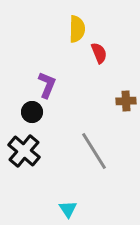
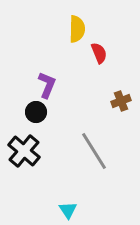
brown cross: moved 5 px left; rotated 18 degrees counterclockwise
black circle: moved 4 px right
cyan triangle: moved 1 px down
